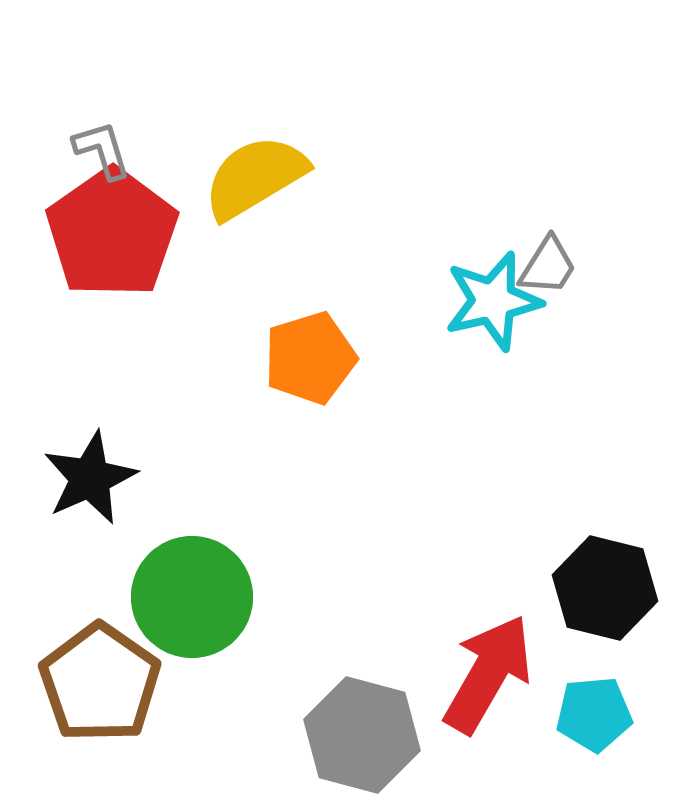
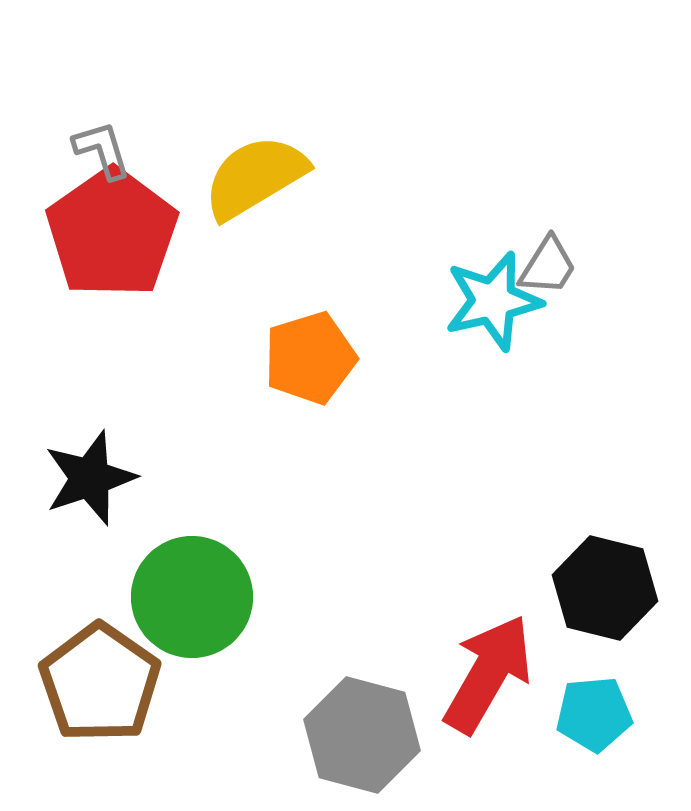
black star: rotated 6 degrees clockwise
